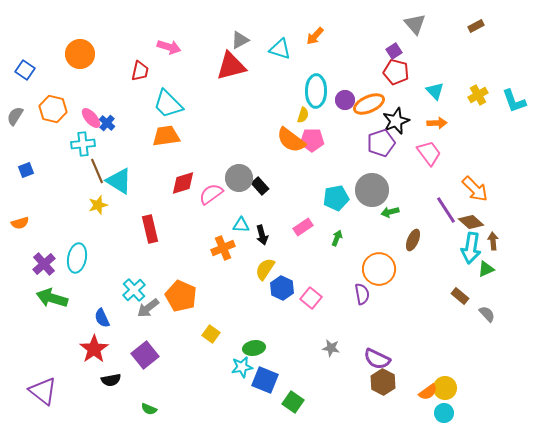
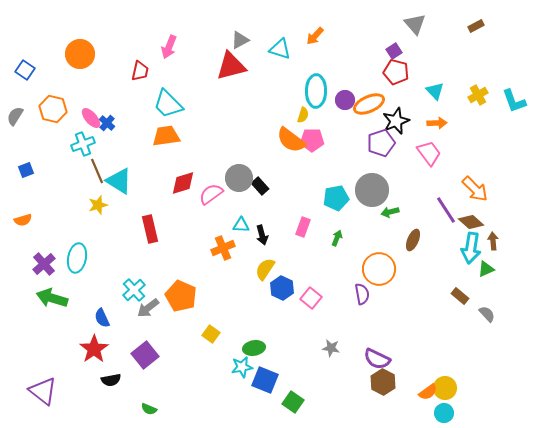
pink arrow at (169, 47): rotated 95 degrees clockwise
cyan cross at (83, 144): rotated 15 degrees counterclockwise
orange semicircle at (20, 223): moved 3 px right, 3 px up
pink rectangle at (303, 227): rotated 36 degrees counterclockwise
